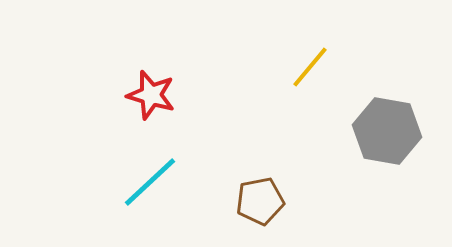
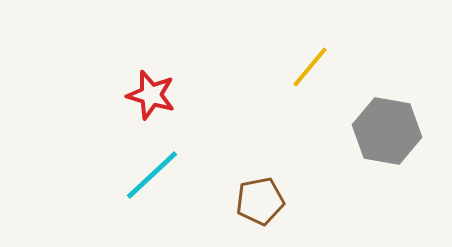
cyan line: moved 2 px right, 7 px up
